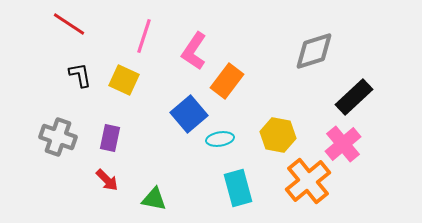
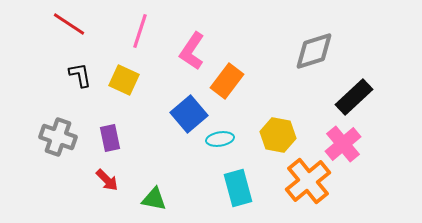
pink line: moved 4 px left, 5 px up
pink L-shape: moved 2 px left
purple rectangle: rotated 24 degrees counterclockwise
